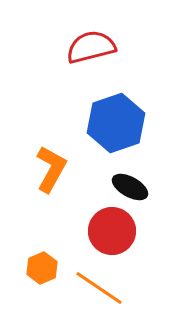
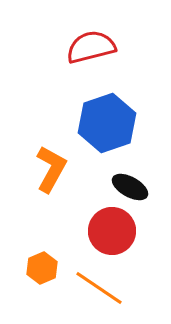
blue hexagon: moved 9 px left
